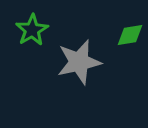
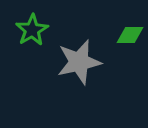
green diamond: rotated 8 degrees clockwise
